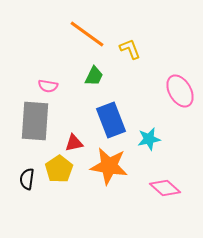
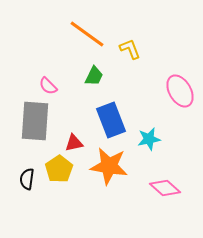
pink semicircle: rotated 36 degrees clockwise
